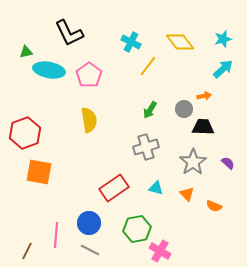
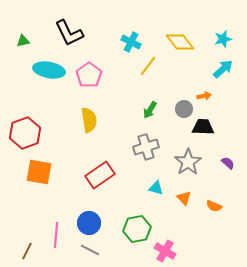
green triangle: moved 3 px left, 11 px up
gray star: moved 5 px left
red rectangle: moved 14 px left, 13 px up
orange triangle: moved 3 px left, 4 px down
pink cross: moved 5 px right
